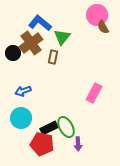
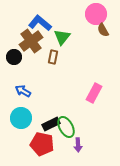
pink circle: moved 1 px left, 1 px up
brown semicircle: moved 3 px down
brown cross: moved 2 px up
black circle: moved 1 px right, 4 px down
blue arrow: rotated 49 degrees clockwise
black rectangle: moved 2 px right, 4 px up
purple arrow: moved 1 px down
